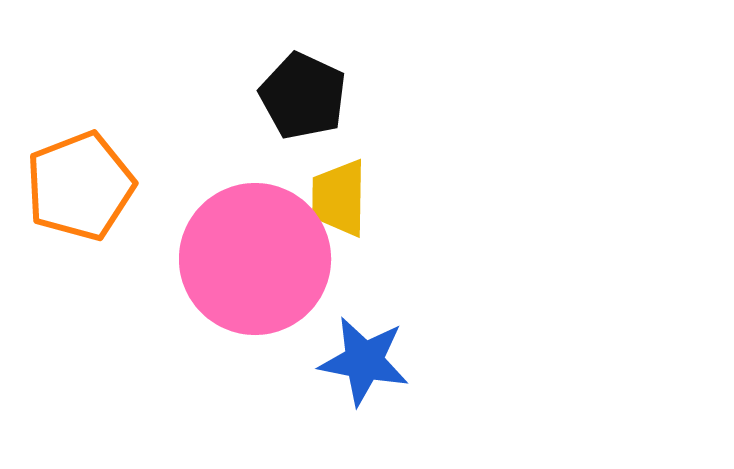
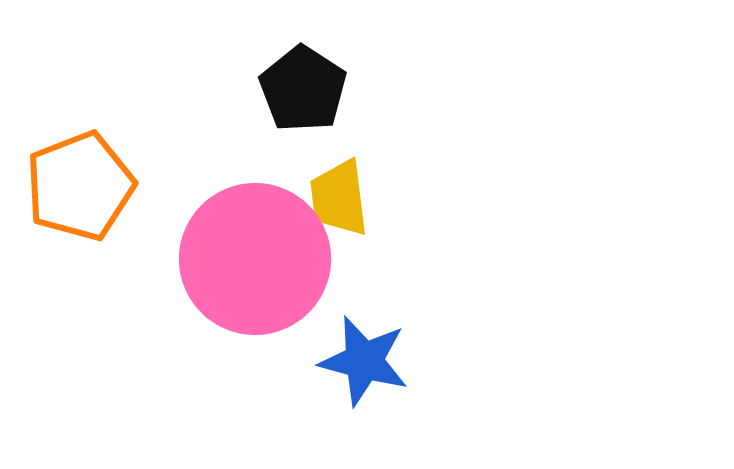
black pentagon: moved 7 px up; rotated 8 degrees clockwise
yellow trapezoid: rotated 8 degrees counterclockwise
blue star: rotated 4 degrees clockwise
